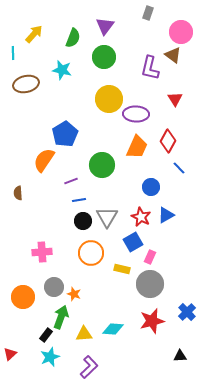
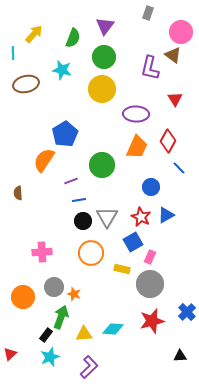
yellow circle at (109, 99): moved 7 px left, 10 px up
